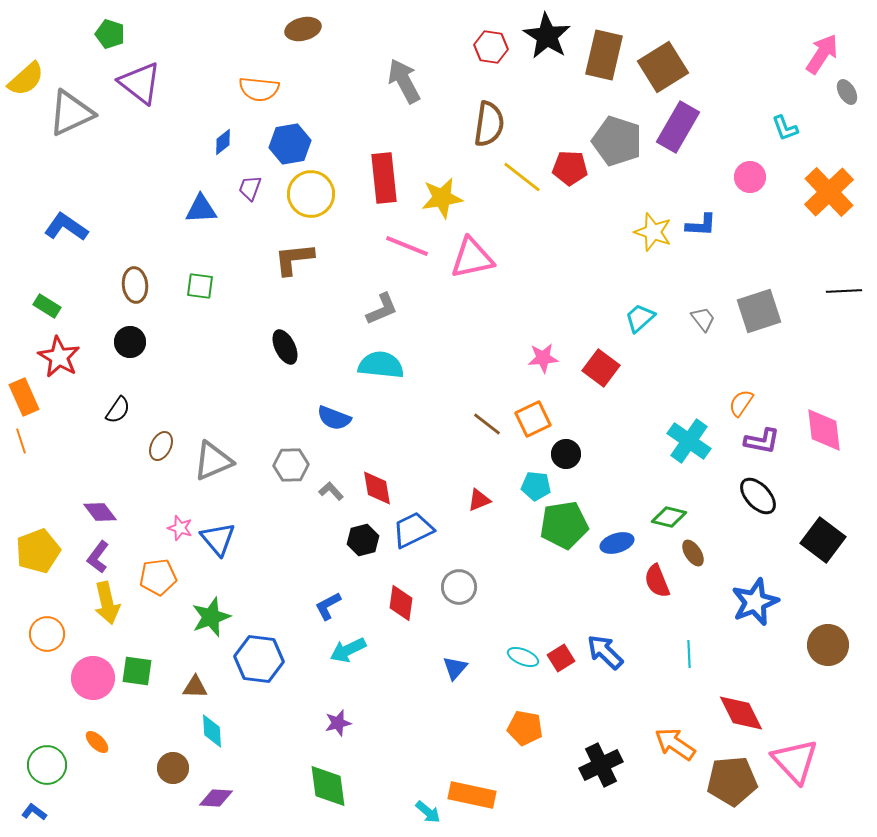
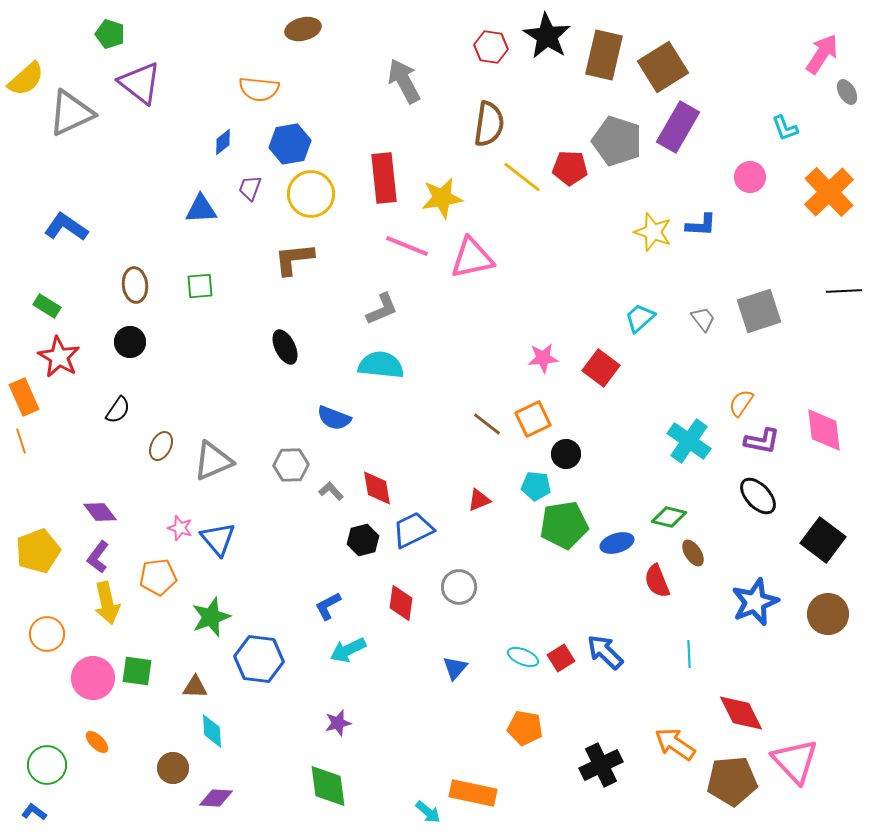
green square at (200, 286): rotated 12 degrees counterclockwise
brown circle at (828, 645): moved 31 px up
orange rectangle at (472, 795): moved 1 px right, 2 px up
